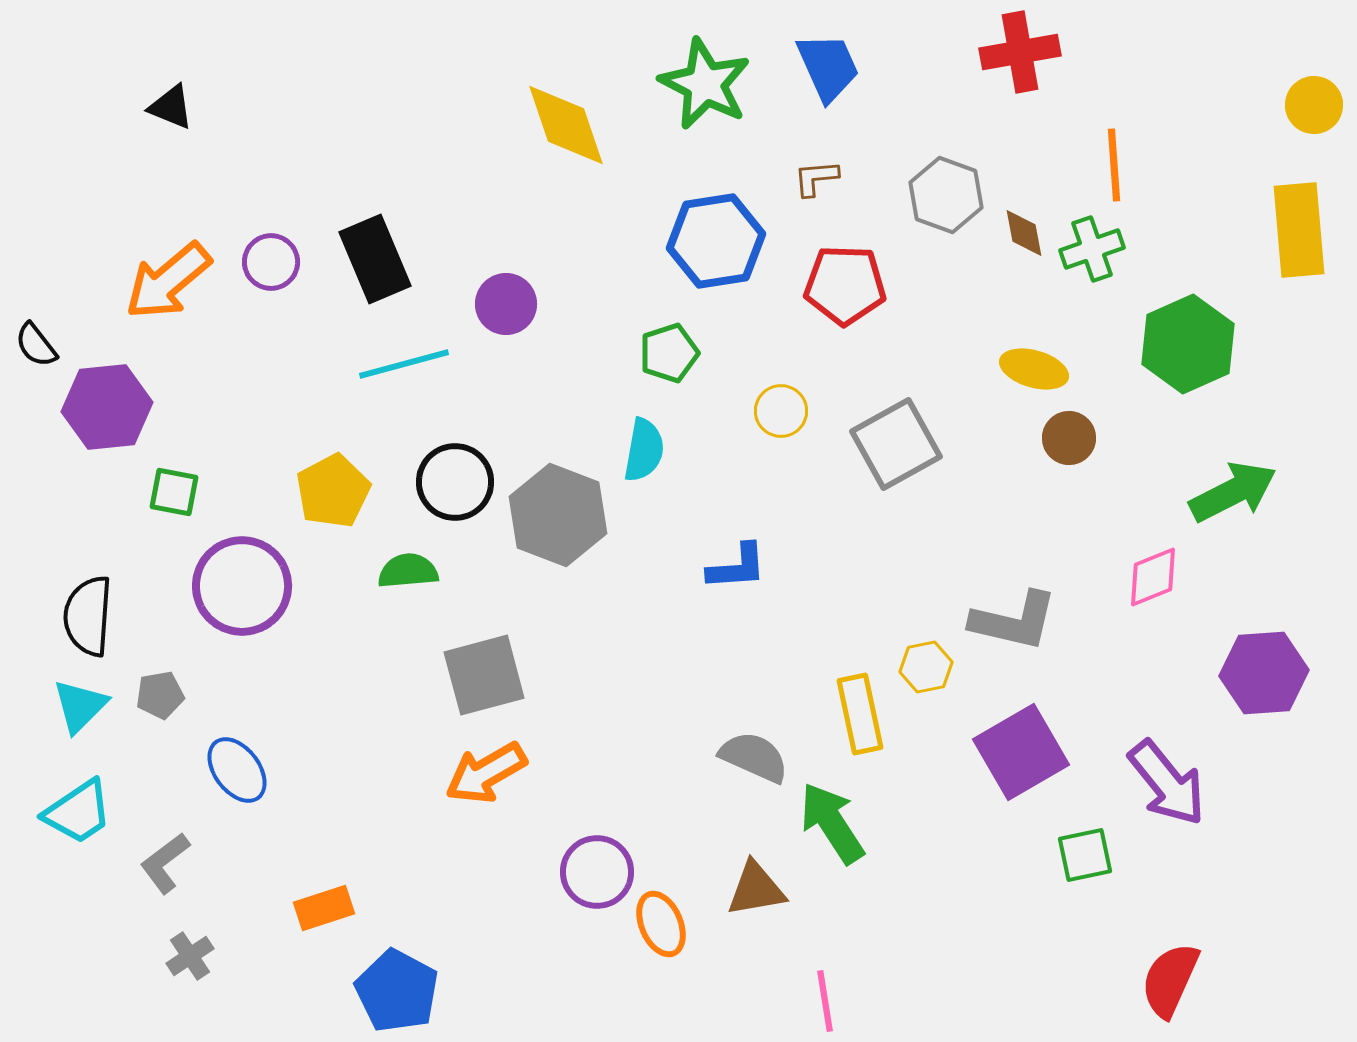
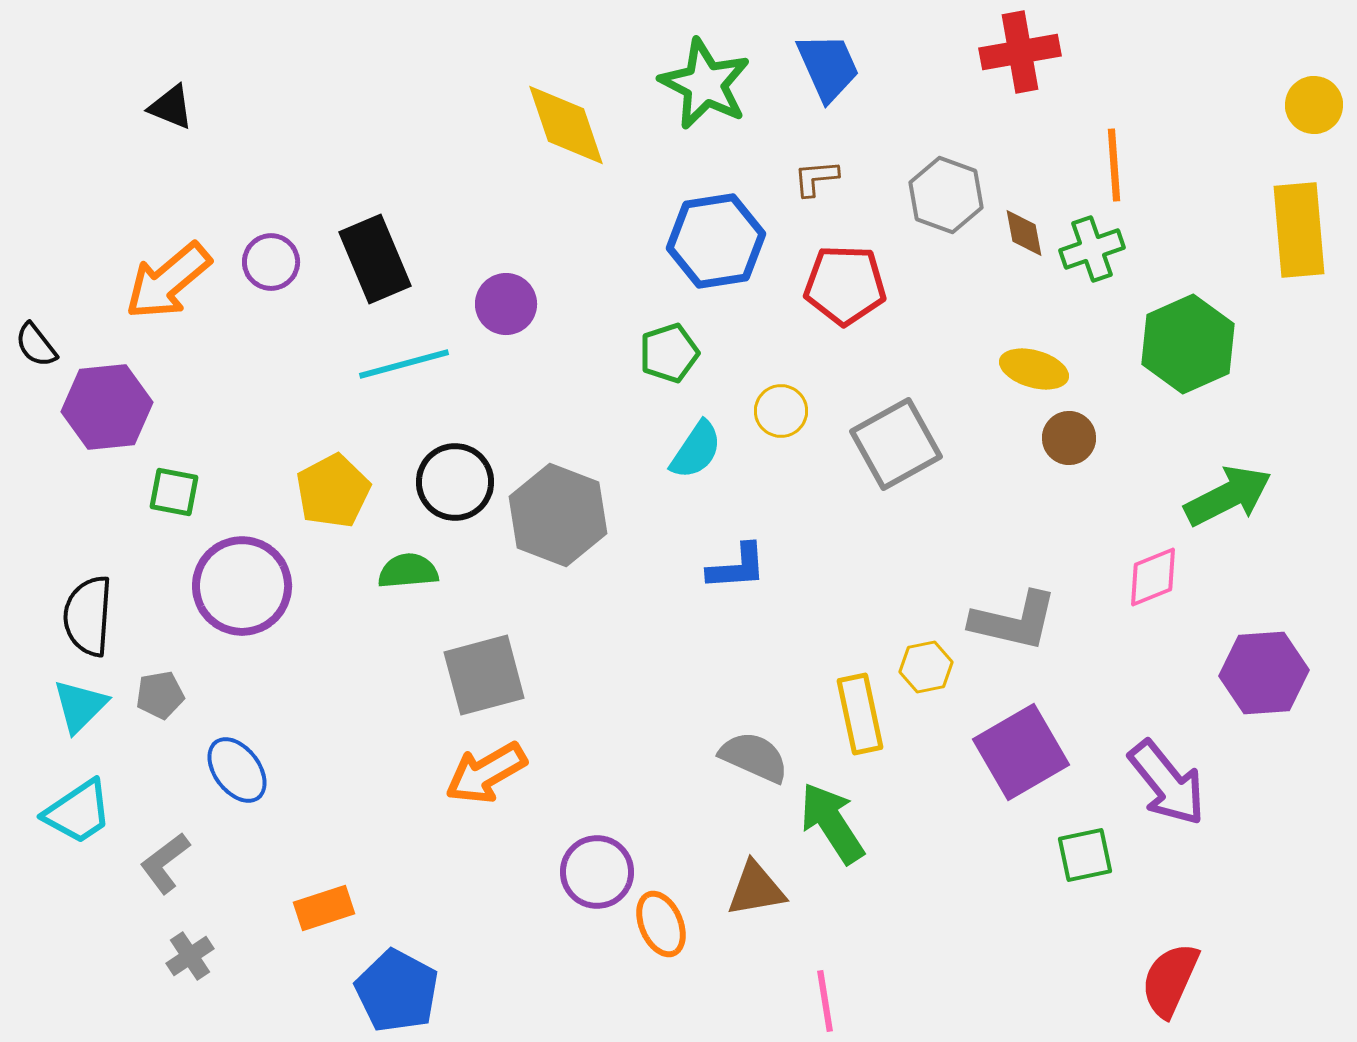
cyan semicircle at (644, 450): moved 52 px right; rotated 24 degrees clockwise
green arrow at (1233, 492): moved 5 px left, 4 px down
